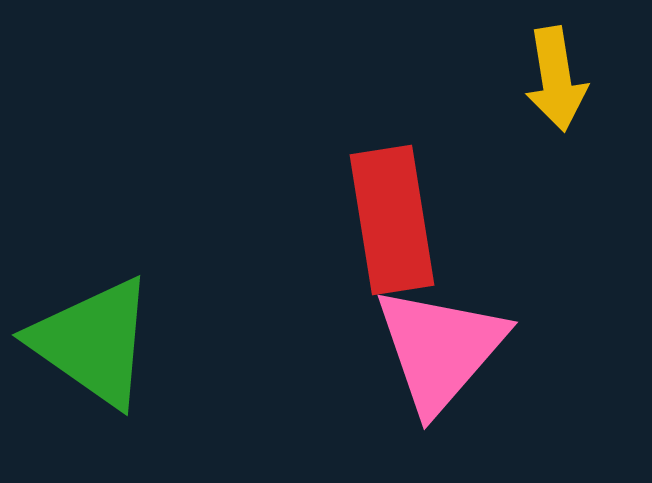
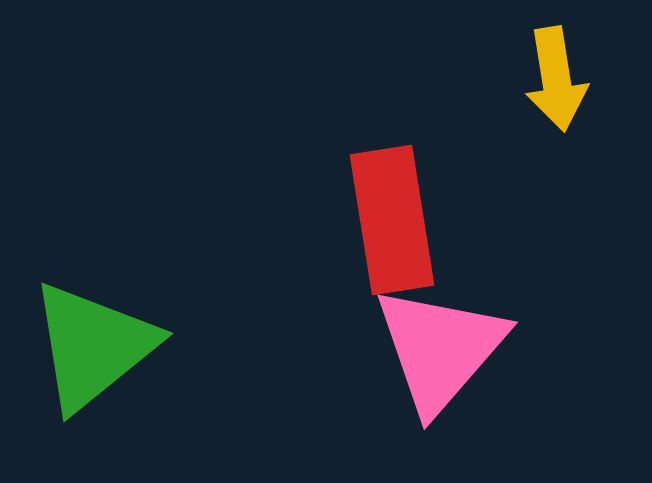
green triangle: moved 4 px down; rotated 46 degrees clockwise
